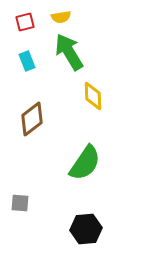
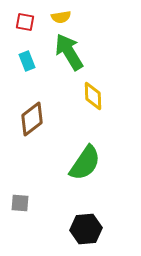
red square: rotated 24 degrees clockwise
